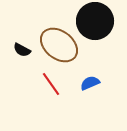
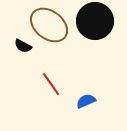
brown ellipse: moved 10 px left, 20 px up
black semicircle: moved 1 px right, 4 px up
blue semicircle: moved 4 px left, 18 px down
